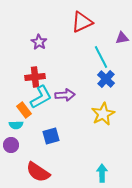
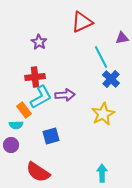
blue cross: moved 5 px right
